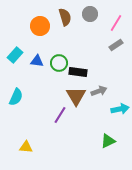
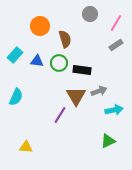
brown semicircle: moved 22 px down
black rectangle: moved 4 px right, 2 px up
cyan arrow: moved 6 px left, 1 px down
